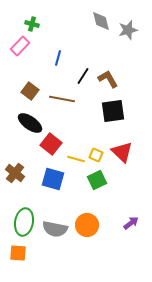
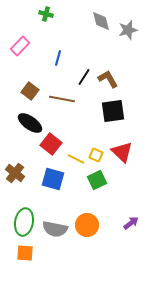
green cross: moved 14 px right, 10 px up
black line: moved 1 px right, 1 px down
yellow line: rotated 12 degrees clockwise
orange square: moved 7 px right
